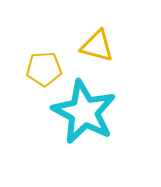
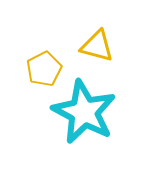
yellow pentagon: rotated 24 degrees counterclockwise
